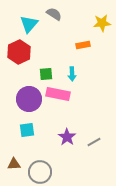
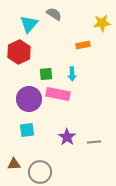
gray line: rotated 24 degrees clockwise
